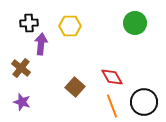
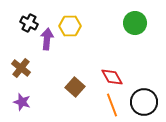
black cross: rotated 30 degrees clockwise
purple arrow: moved 6 px right, 5 px up
orange line: moved 1 px up
